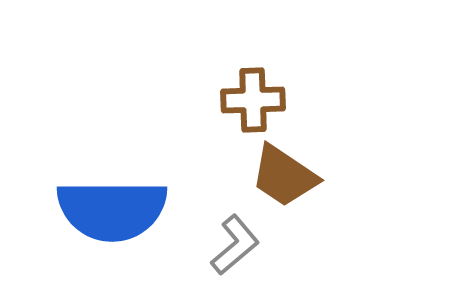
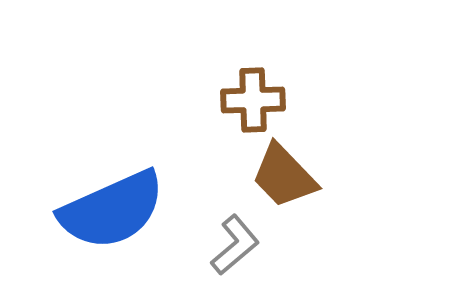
brown trapezoid: rotated 12 degrees clockwise
blue semicircle: rotated 24 degrees counterclockwise
